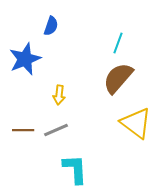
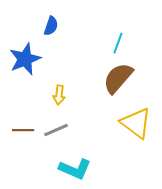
cyan L-shape: rotated 116 degrees clockwise
